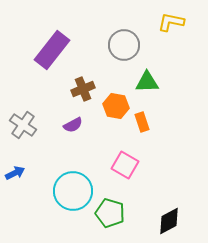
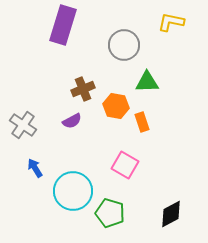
purple rectangle: moved 11 px right, 25 px up; rotated 21 degrees counterclockwise
purple semicircle: moved 1 px left, 4 px up
blue arrow: moved 20 px right, 5 px up; rotated 96 degrees counterclockwise
black diamond: moved 2 px right, 7 px up
